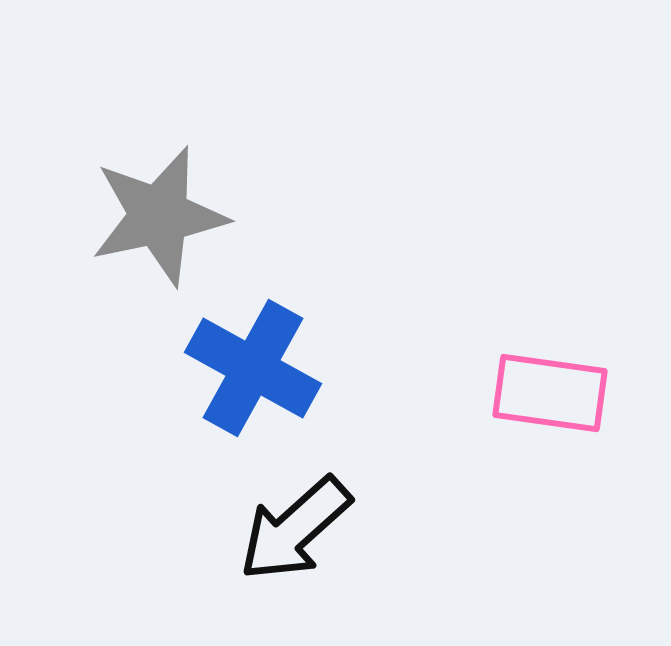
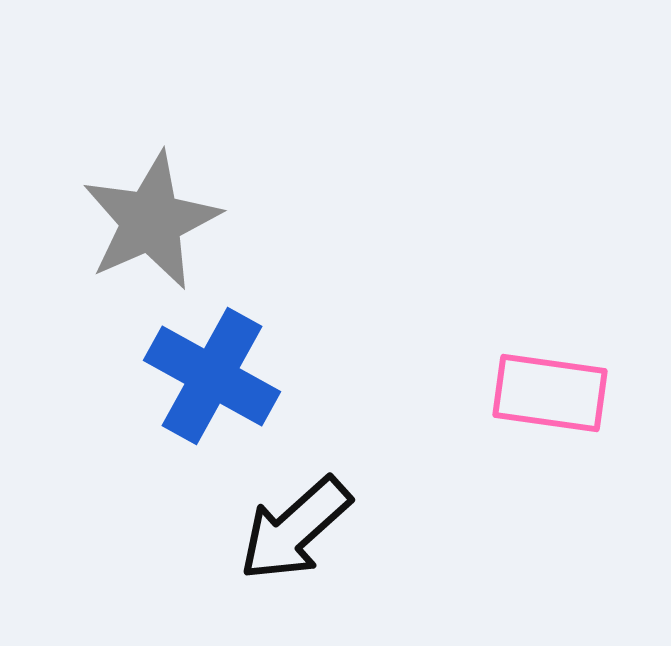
gray star: moved 8 px left, 5 px down; rotated 12 degrees counterclockwise
blue cross: moved 41 px left, 8 px down
